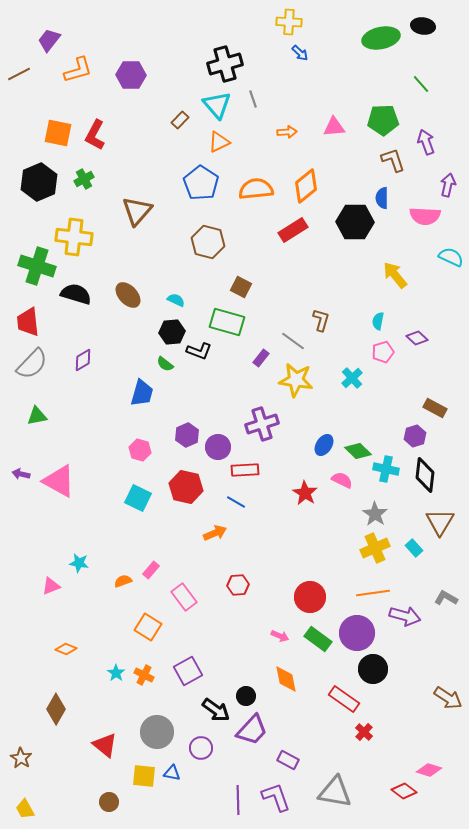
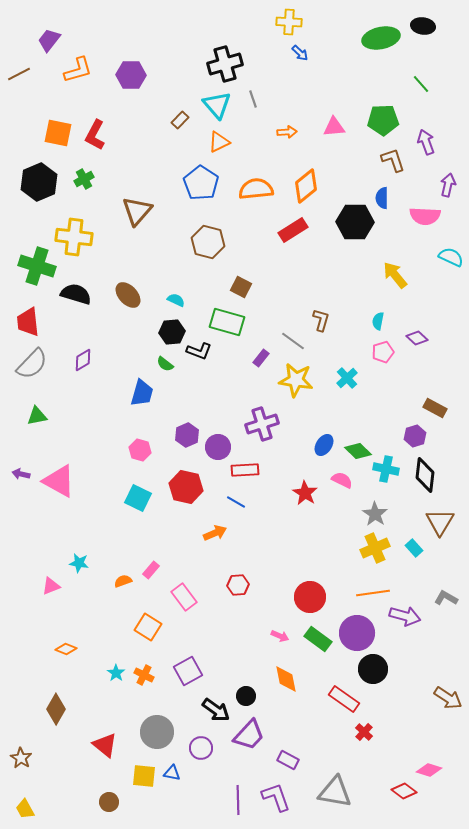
cyan cross at (352, 378): moved 5 px left
purple trapezoid at (252, 730): moved 3 px left, 5 px down
